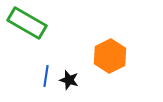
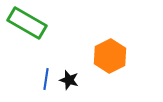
blue line: moved 3 px down
